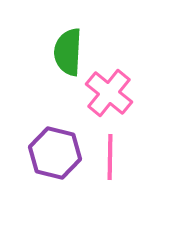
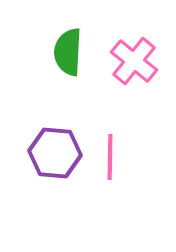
pink cross: moved 25 px right, 32 px up
purple hexagon: rotated 9 degrees counterclockwise
